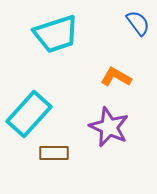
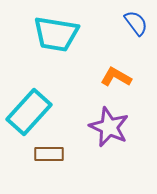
blue semicircle: moved 2 px left
cyan trapezoid: rotated 27 degrees clockwise
cyan rectangle: moved 2 px up
brown rectangle: moved 5 px left, 1 px down
